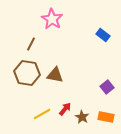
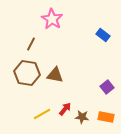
brown star: rotated 24 degrees counterclockwise
